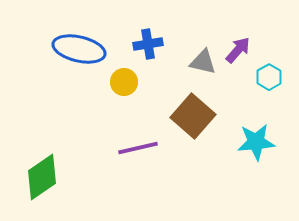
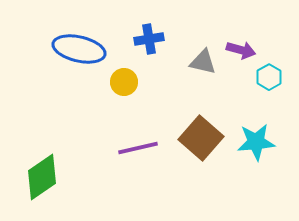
blue cross: moved 1 px right, 5 px up
purple arrow: moved 3 px right; rotated 64 degrees clockwise
brown square: moved 8 px right, 22 px down
